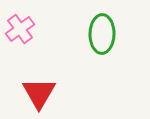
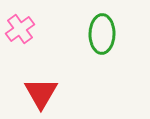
red triangle: moved 2 px right
